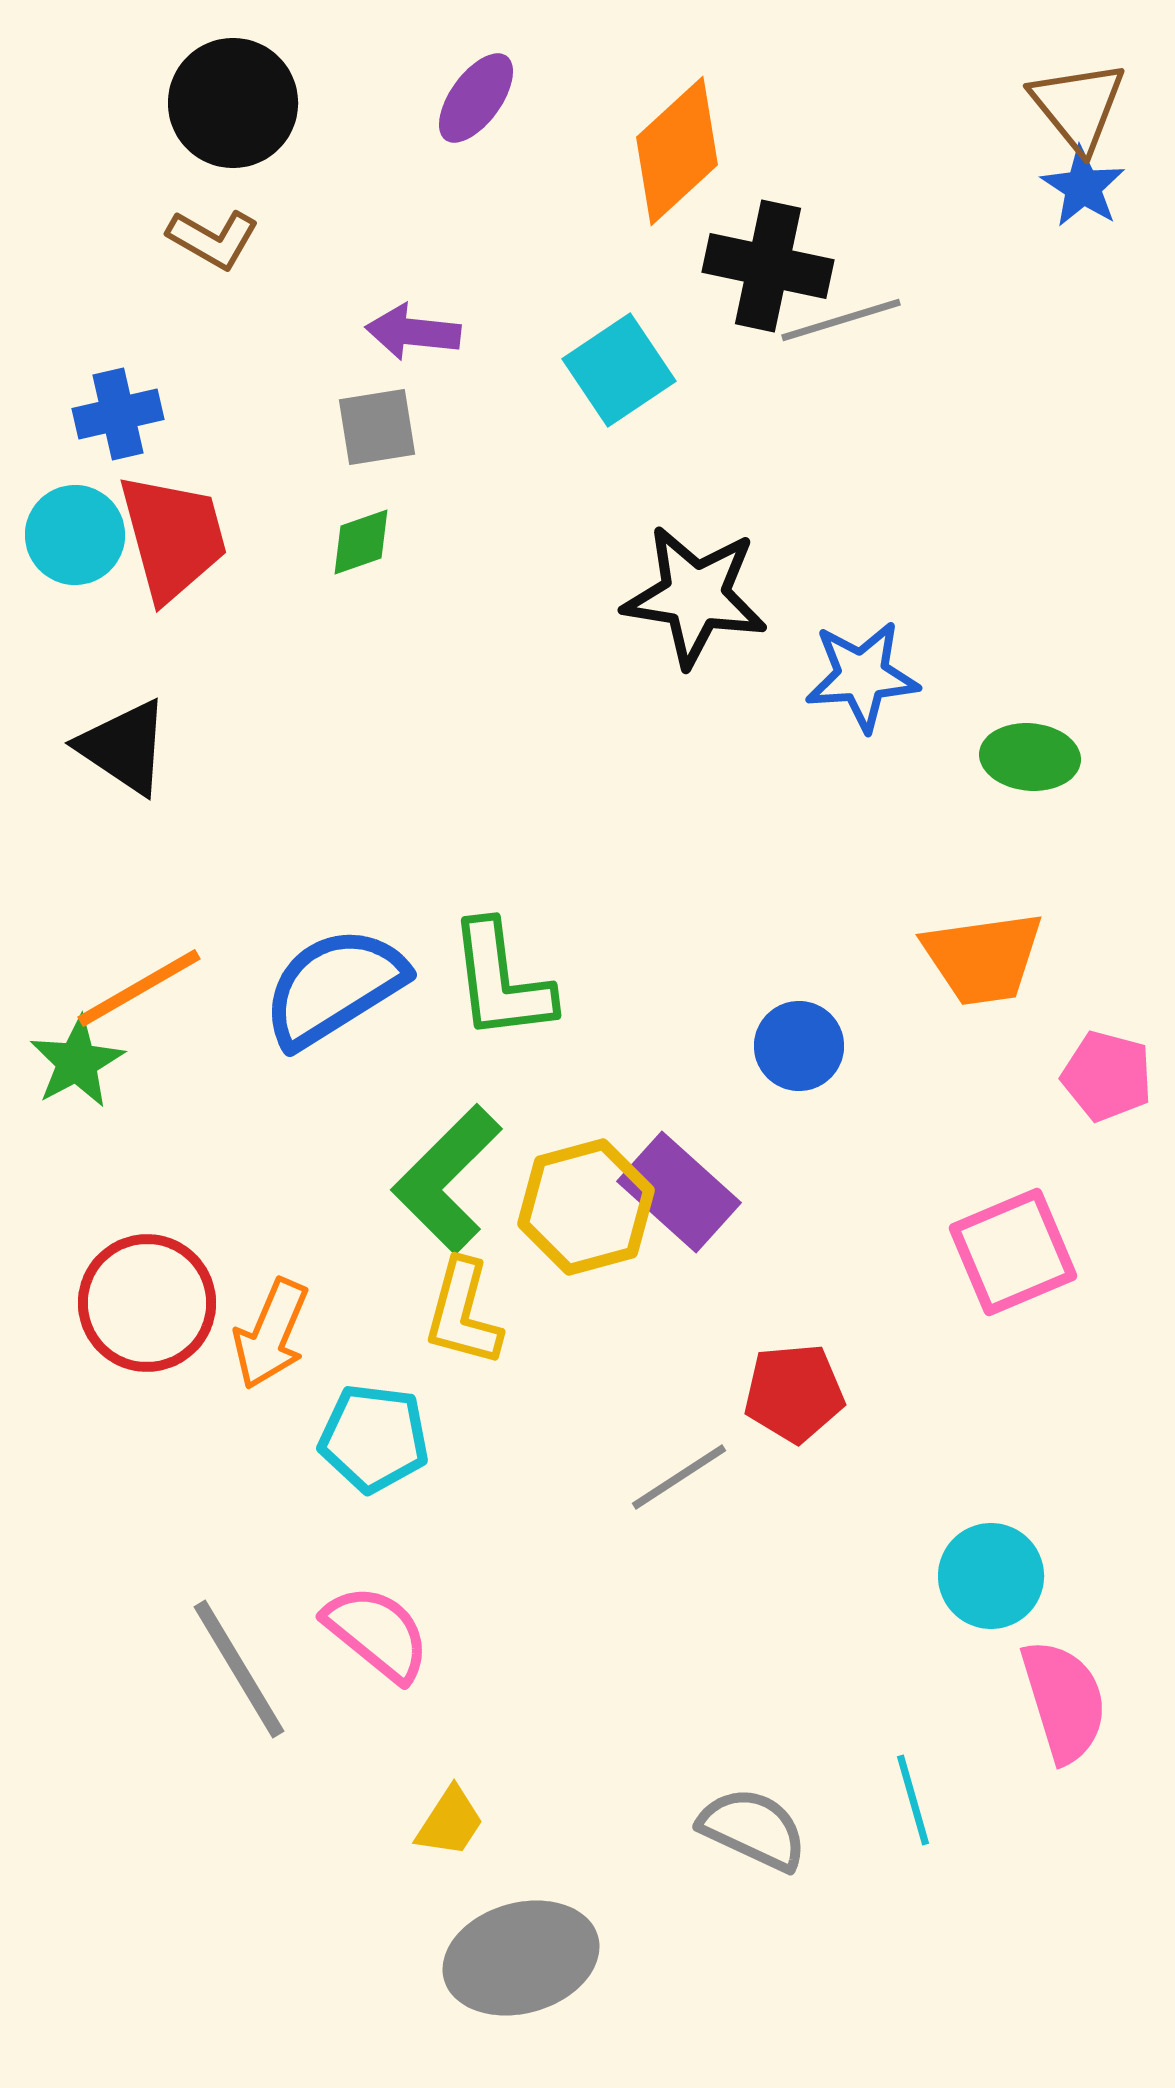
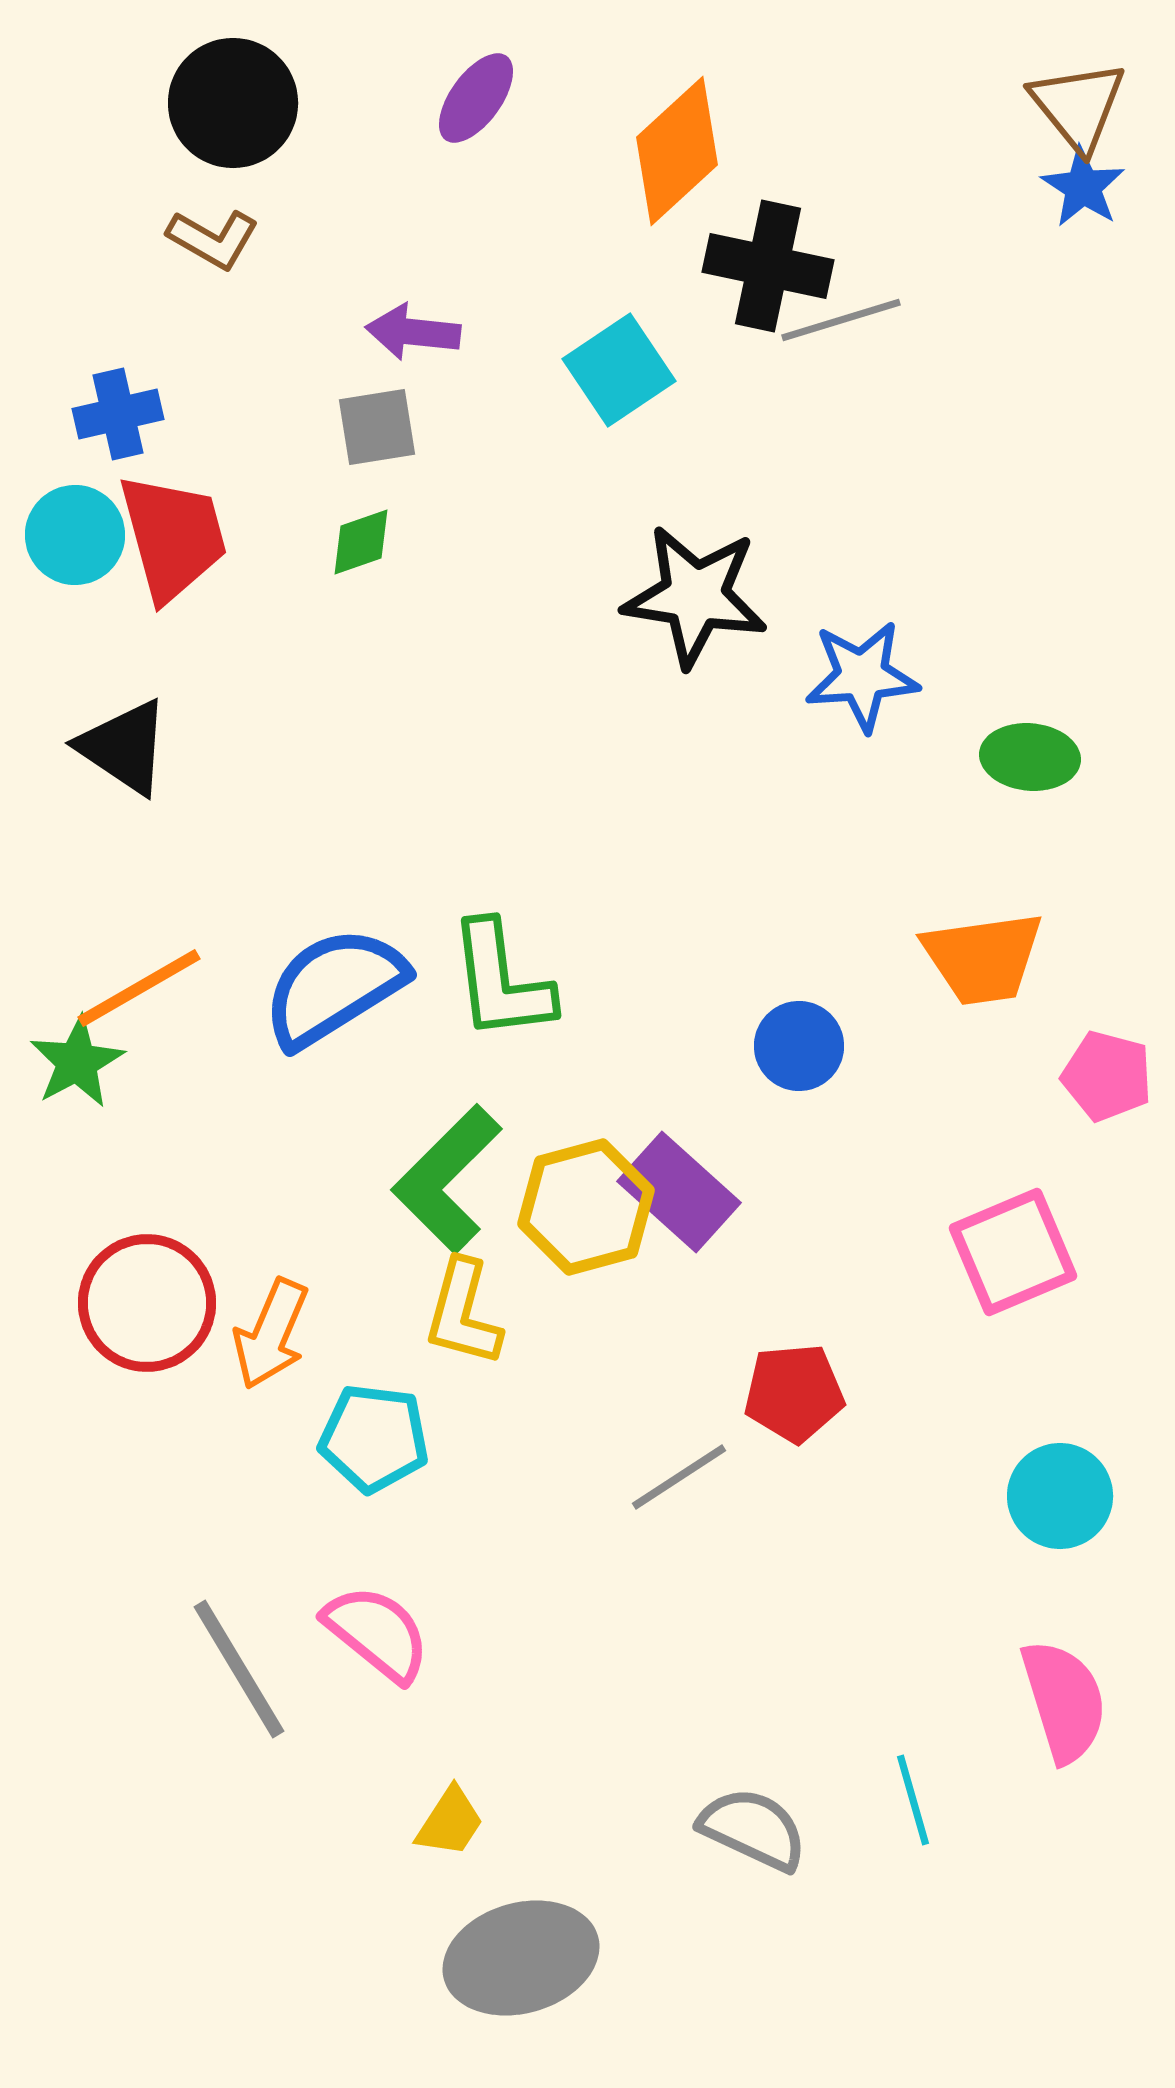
cyan circle at (991, 1576): moved 69 px right, 80 px up
